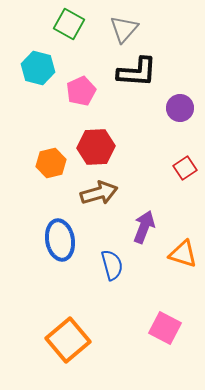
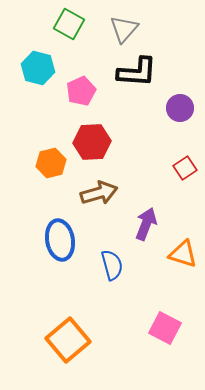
red hexagon: moved 4 px left, 5 px up
purple arrow: moved 2 px right, 3 px up
